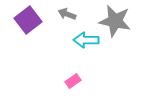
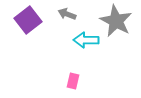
gray star: moved 1 px right; rotated 16 degrees clockwise
pink rectangle: rotated 42 degrees counterclockwise
